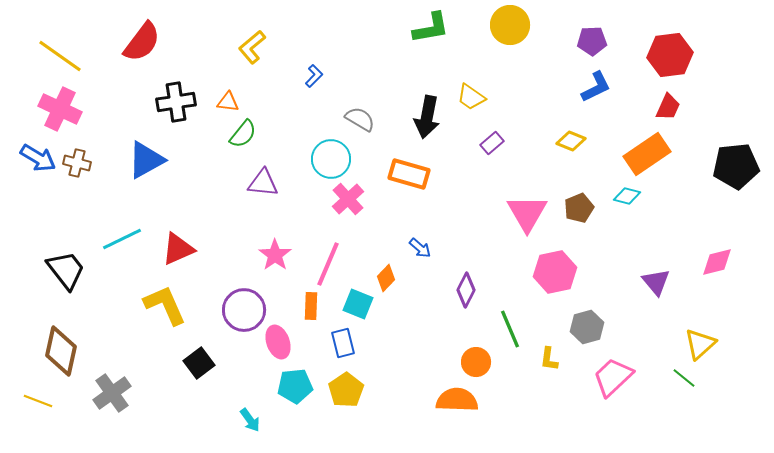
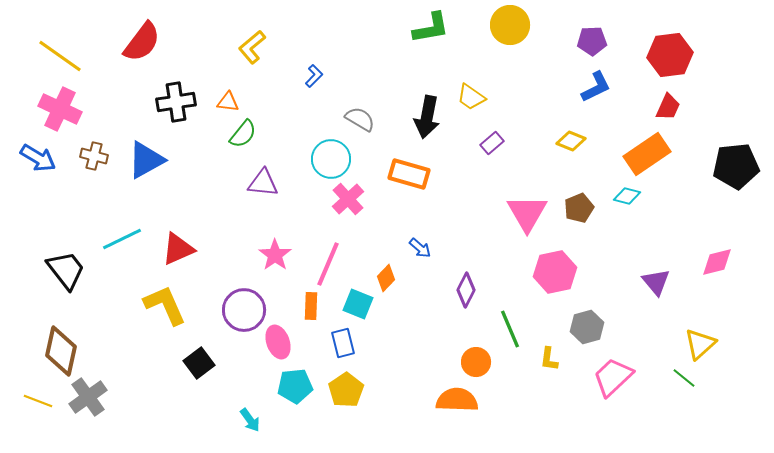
brown cross at (77, 163): moved 17 px right, 7 px up
gray cross at (112, 393): moved 24 px left, 4 px down
